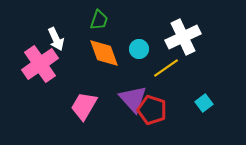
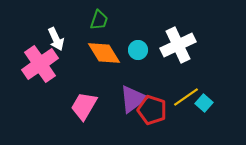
white cross: moved 5 px left, 8 px down
cyan circle: moved 1 px left, 1 px down
orange diamond: rotated 12 degrees counterclockwise
yellow line: moved 20 px right, 29 px down
purple triangle: rotated 36 degrees clockwise
cyan square: rotated 12 degrees counterclockwise
